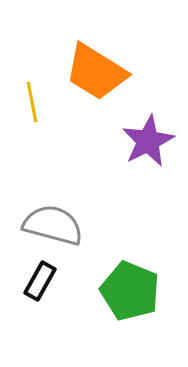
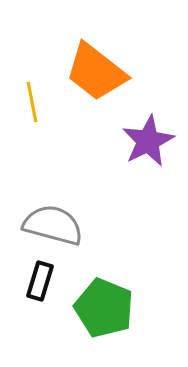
orange trapezoid: rotated 6 degrees clockwise
black rectangle: rotated 12 degrees counterclockwise
green pentagon: moved 26 px left, 17 px down
